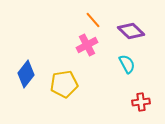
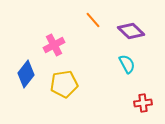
pink cross: moved 33 px left
red cross: moved 2 px right, 1 px down
